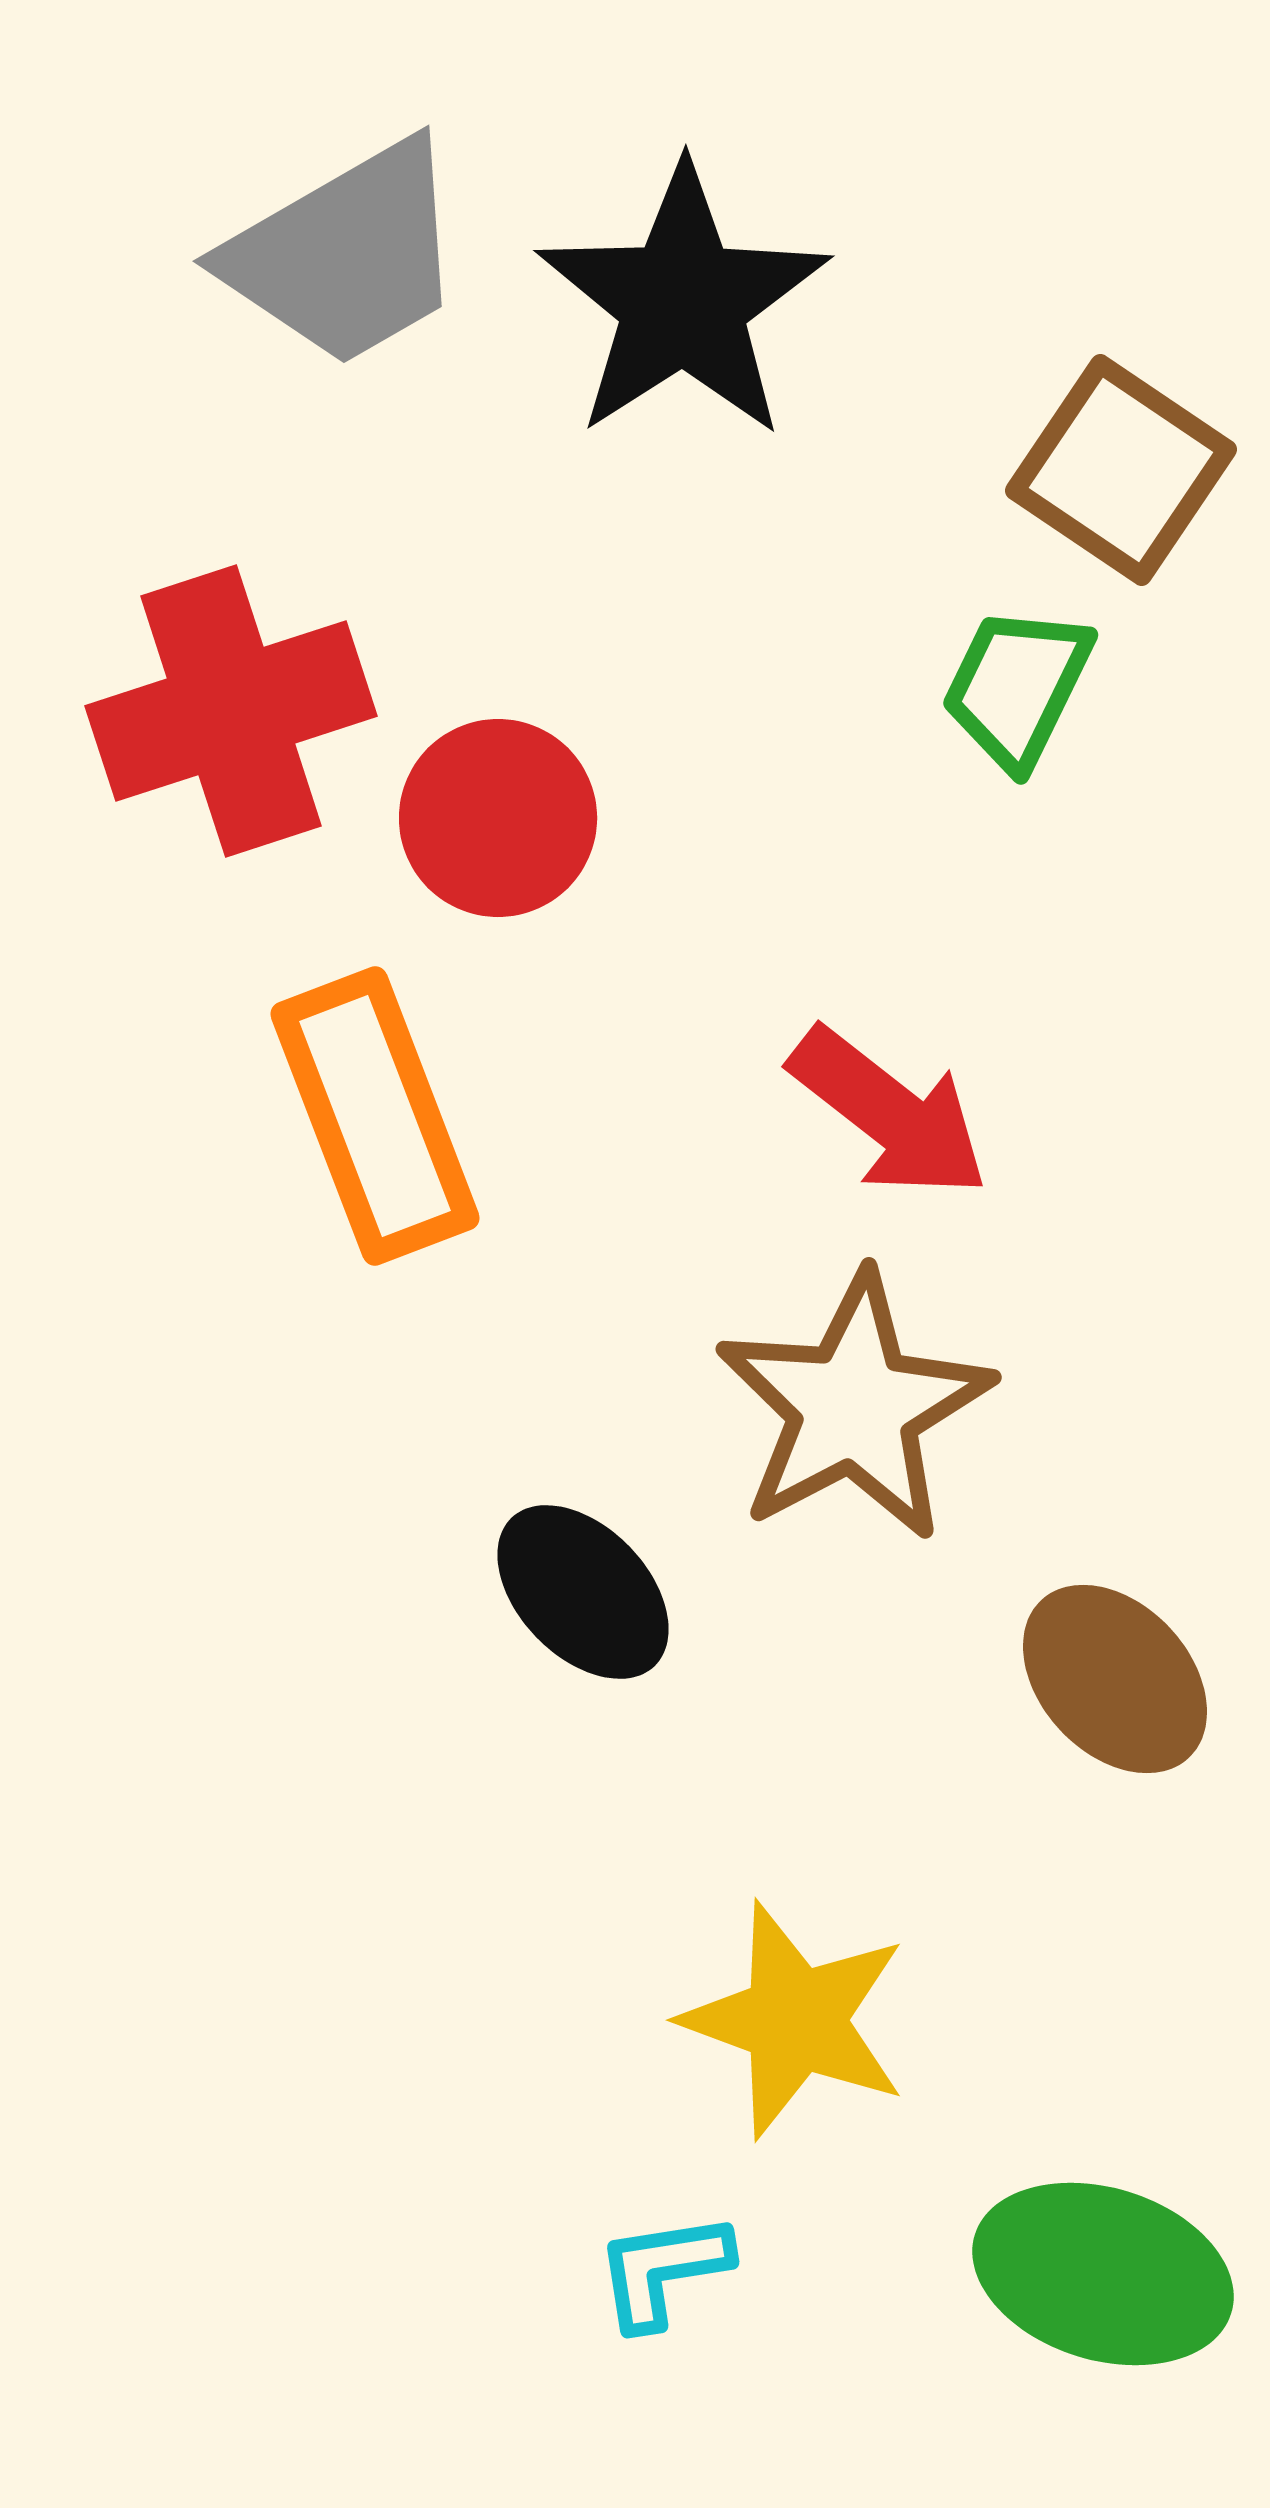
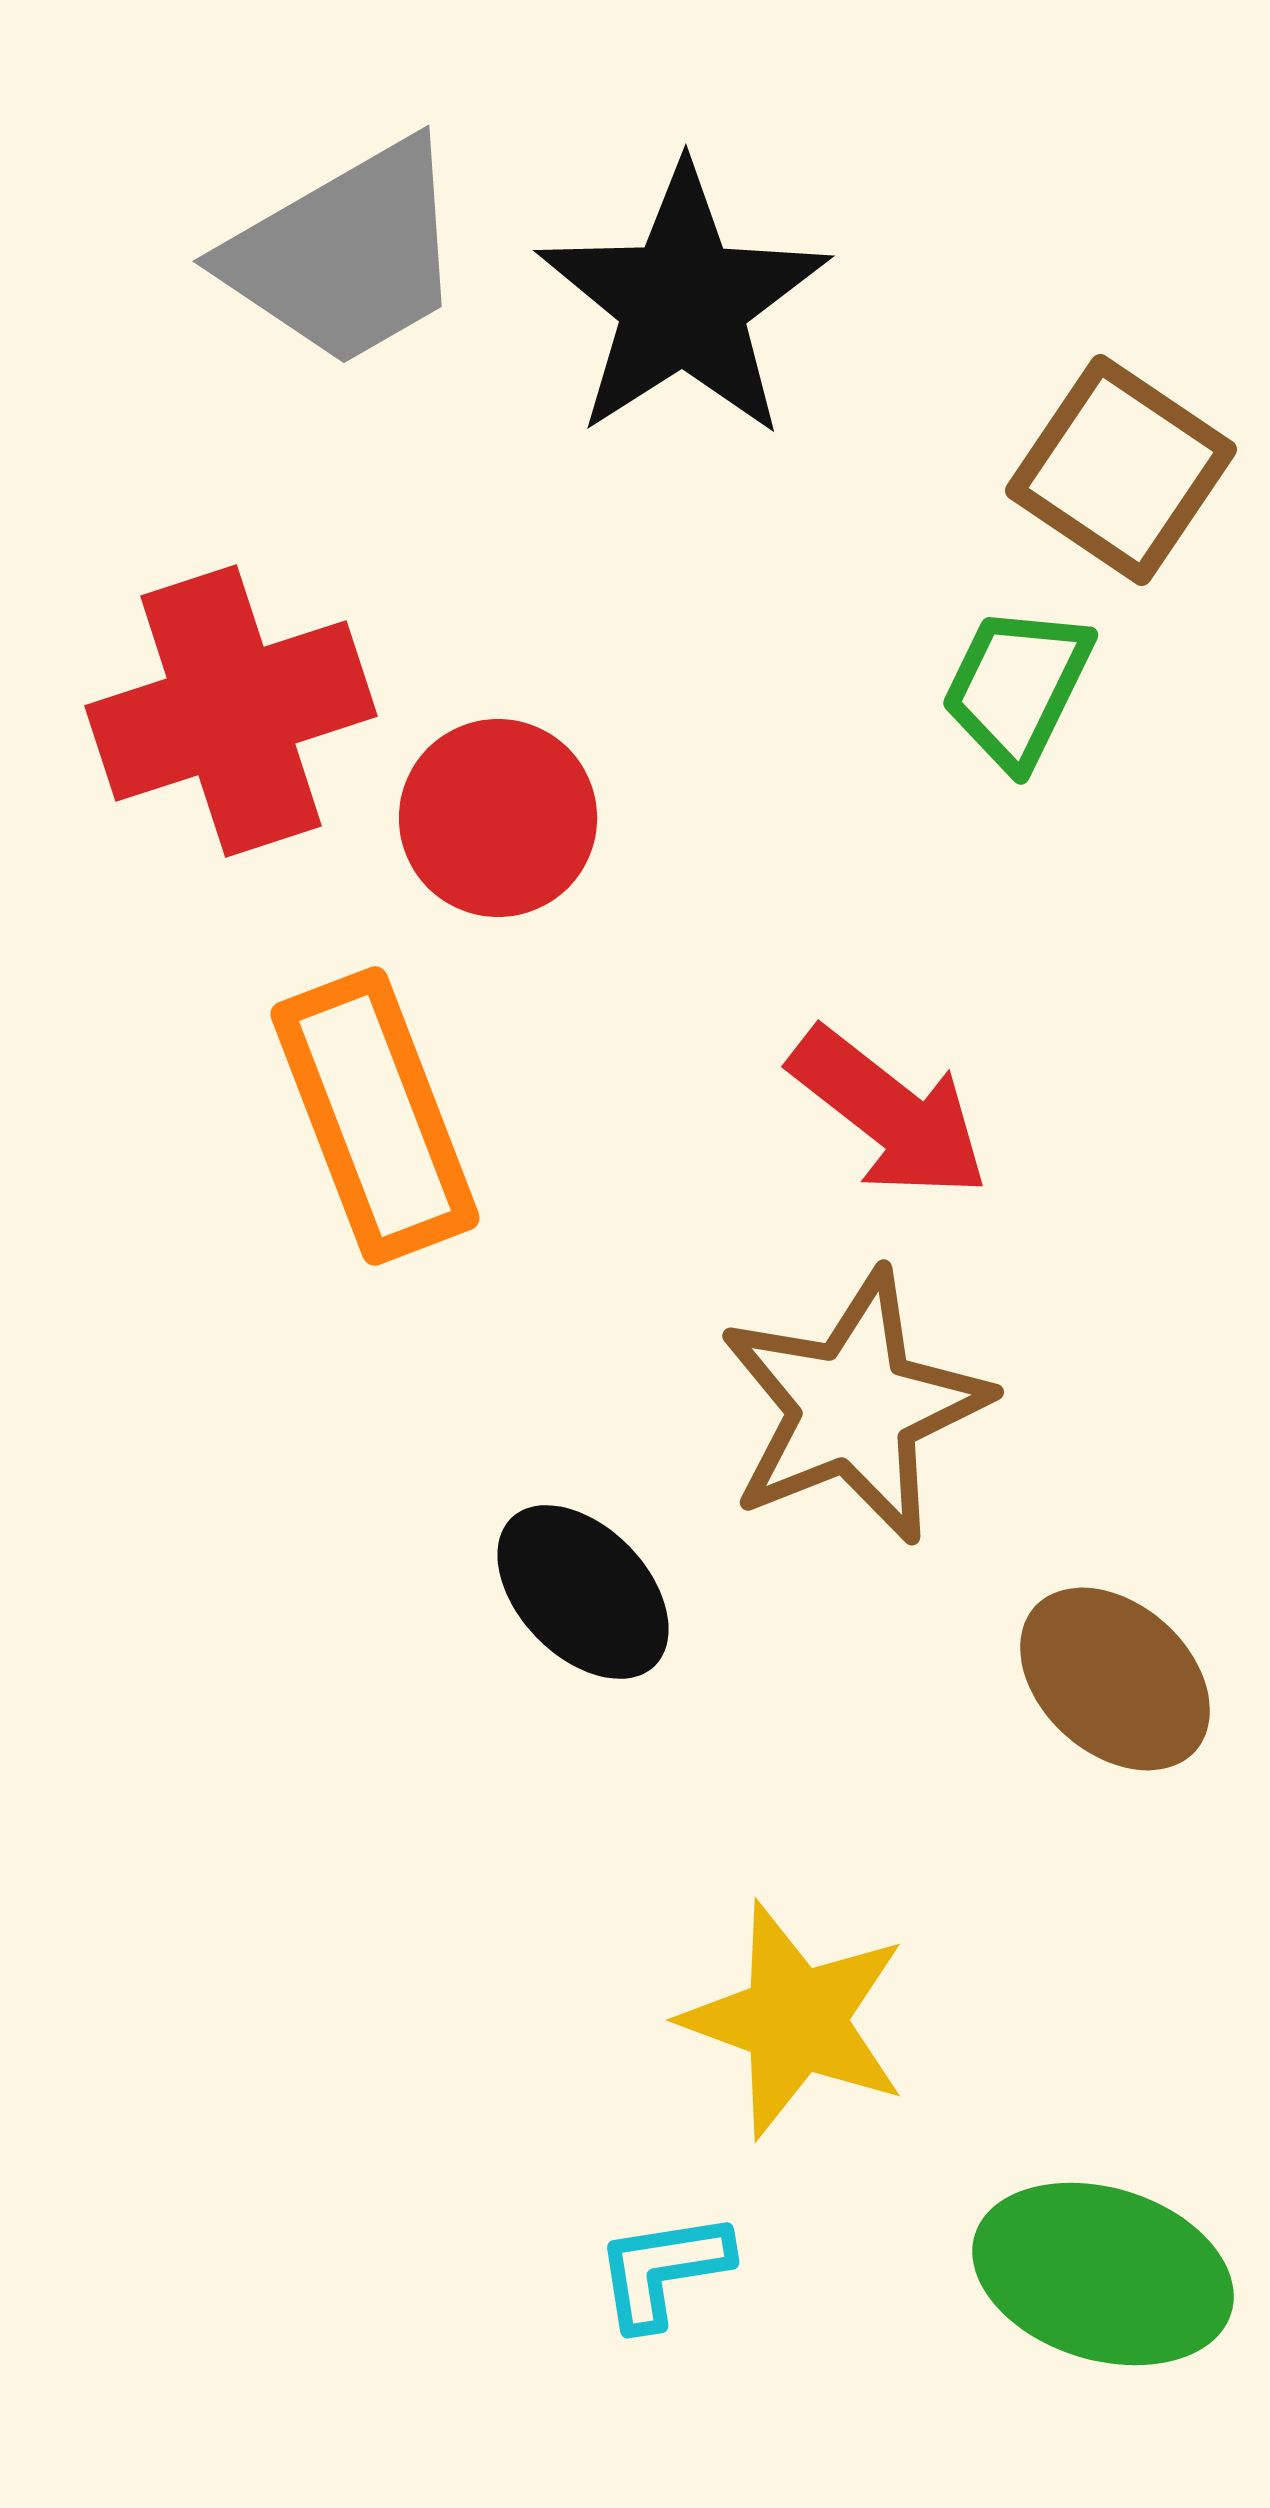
brown star: rotated 6 degrees clockwise
brown ellipse: rotated 5 degrees counterclockwise
